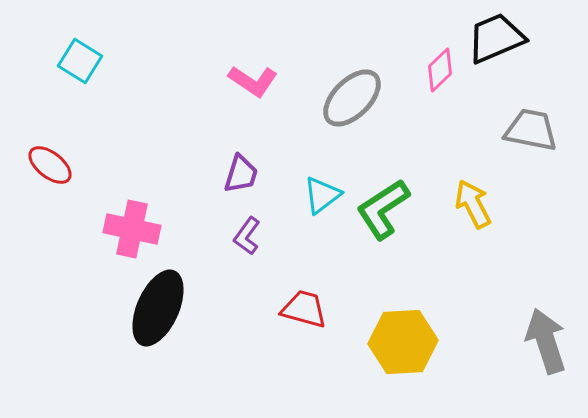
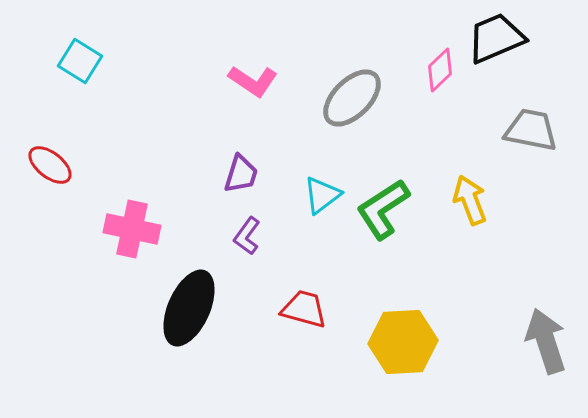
yellow arrow: moved 3 px left, 4 px up; rotated 6 degrees clockwise
black ellipse: moved 31 px right
